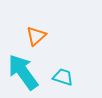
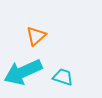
cyan arrow: rotated 78 degrees counterclockwise
